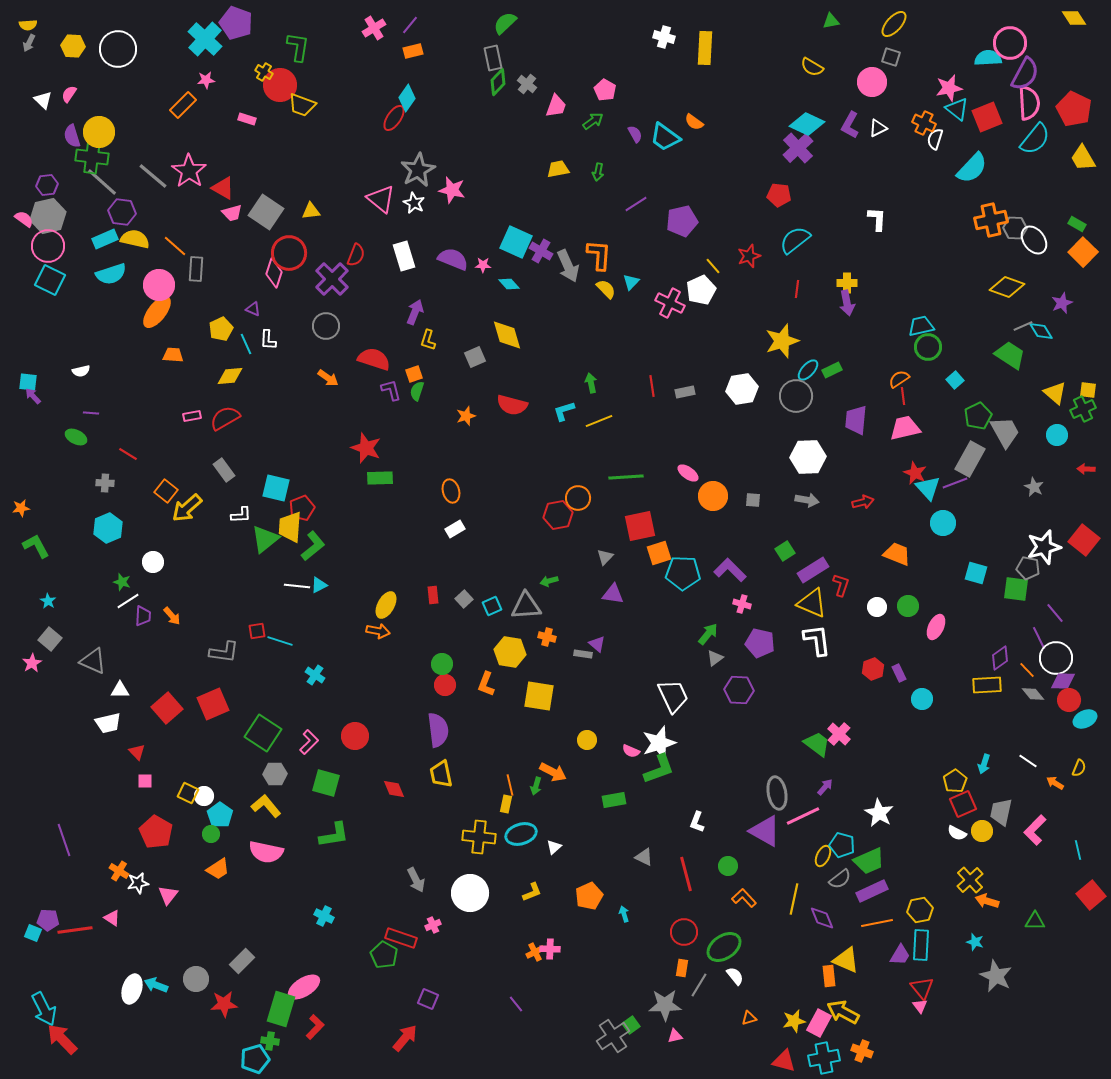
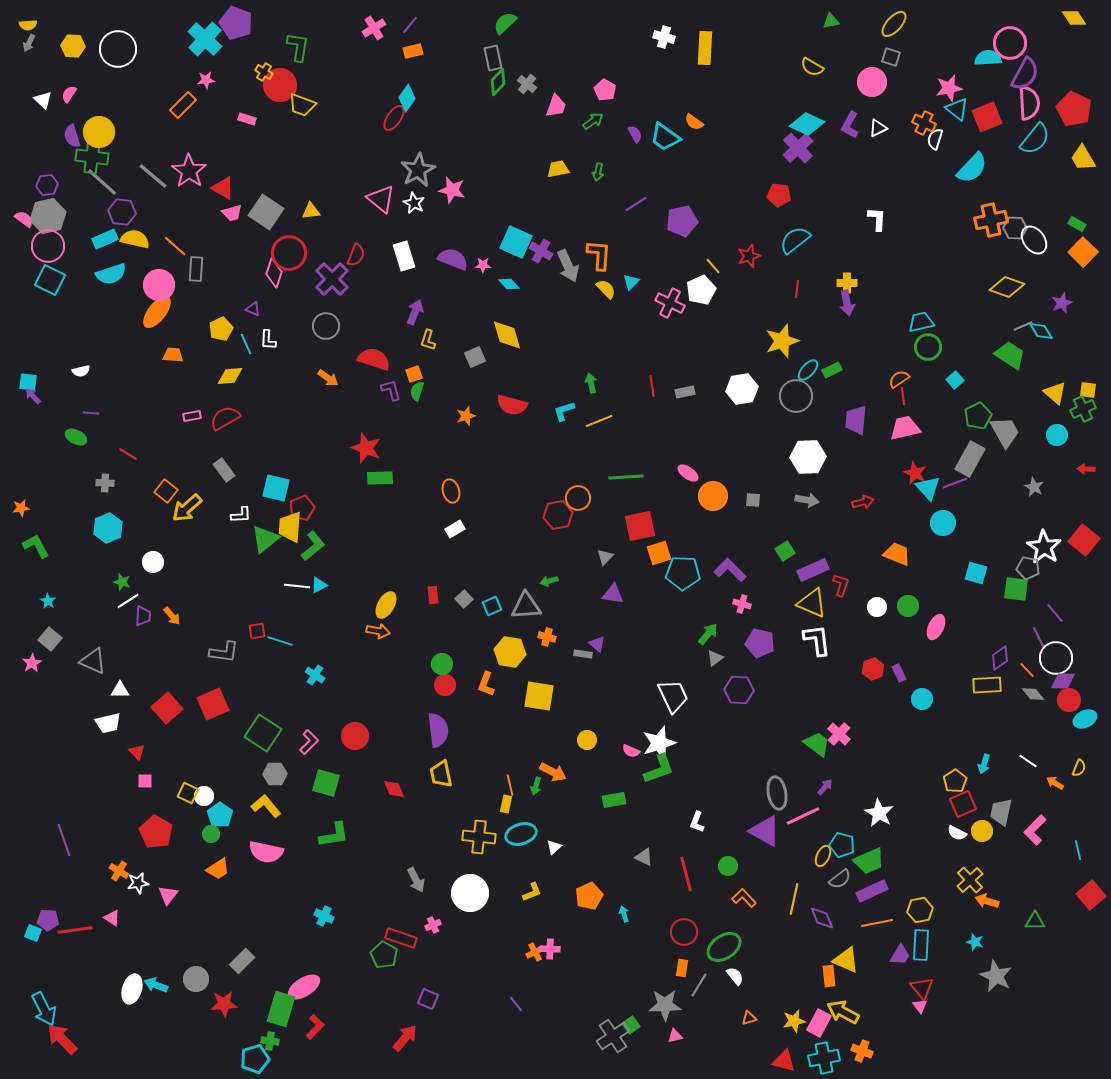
cyan trapezoid at (921, 326): moved 4 px up
white star at (1044, 547): rotated 24 degrees counterclockwise
purple rectangle at (813, 570): rotated 8 degrees clockwise
